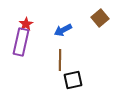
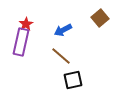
brown line: moved 1 px right, 4 px up; rotated 50 degrees counterclockwise
